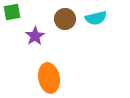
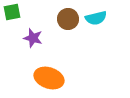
brown circle: moved 3 px right
purple star: moved 2 px left, 2 px down; rotated 24 degrees counterclockwise
orange ellipse: rotated 60 degrees counterclockwise
